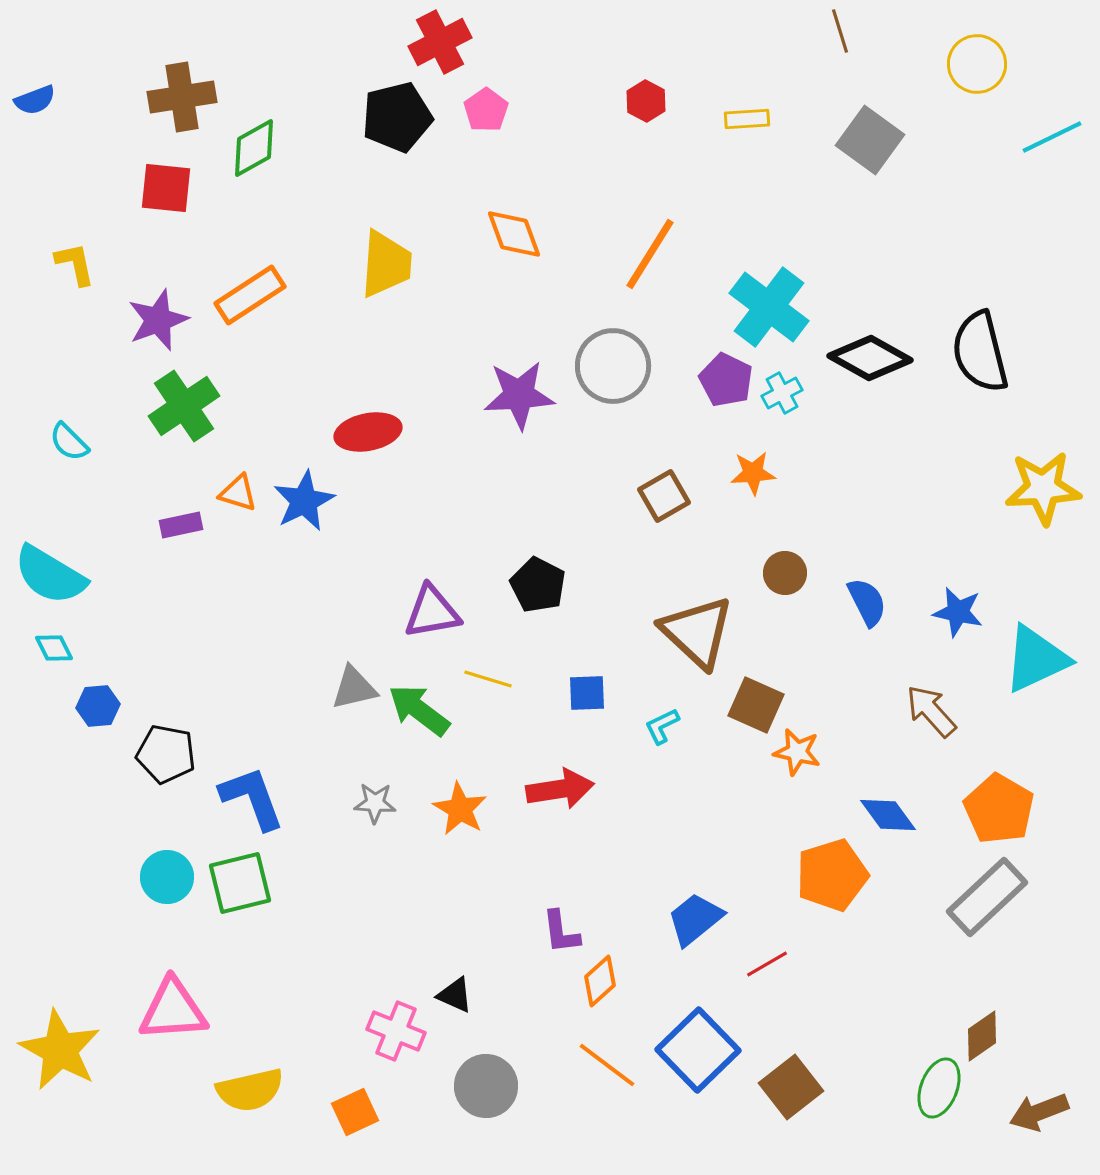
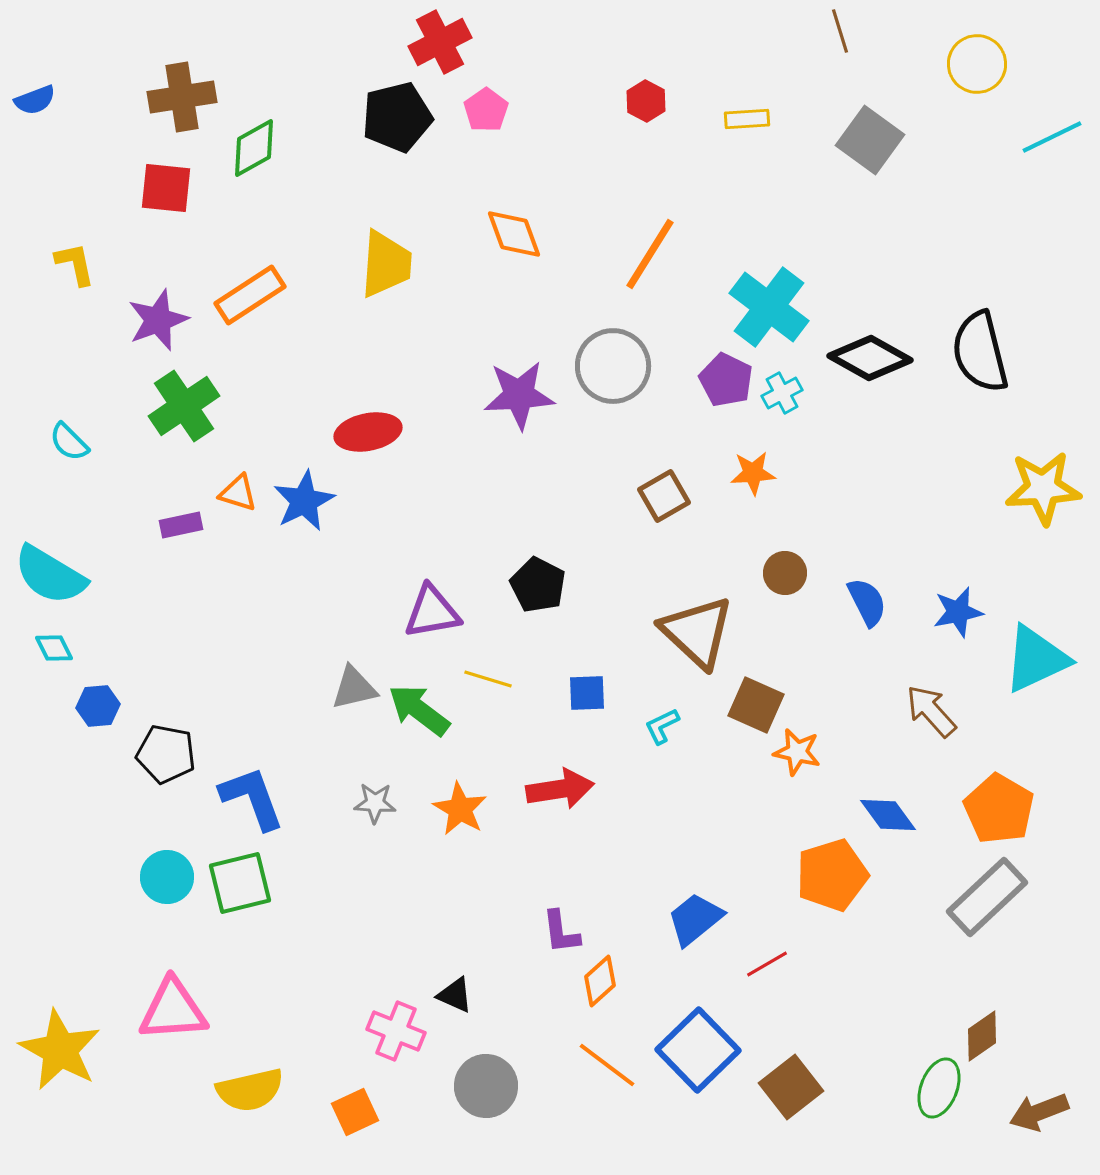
blue star at (958, 612): rotated 24 degrees counterclockwise
